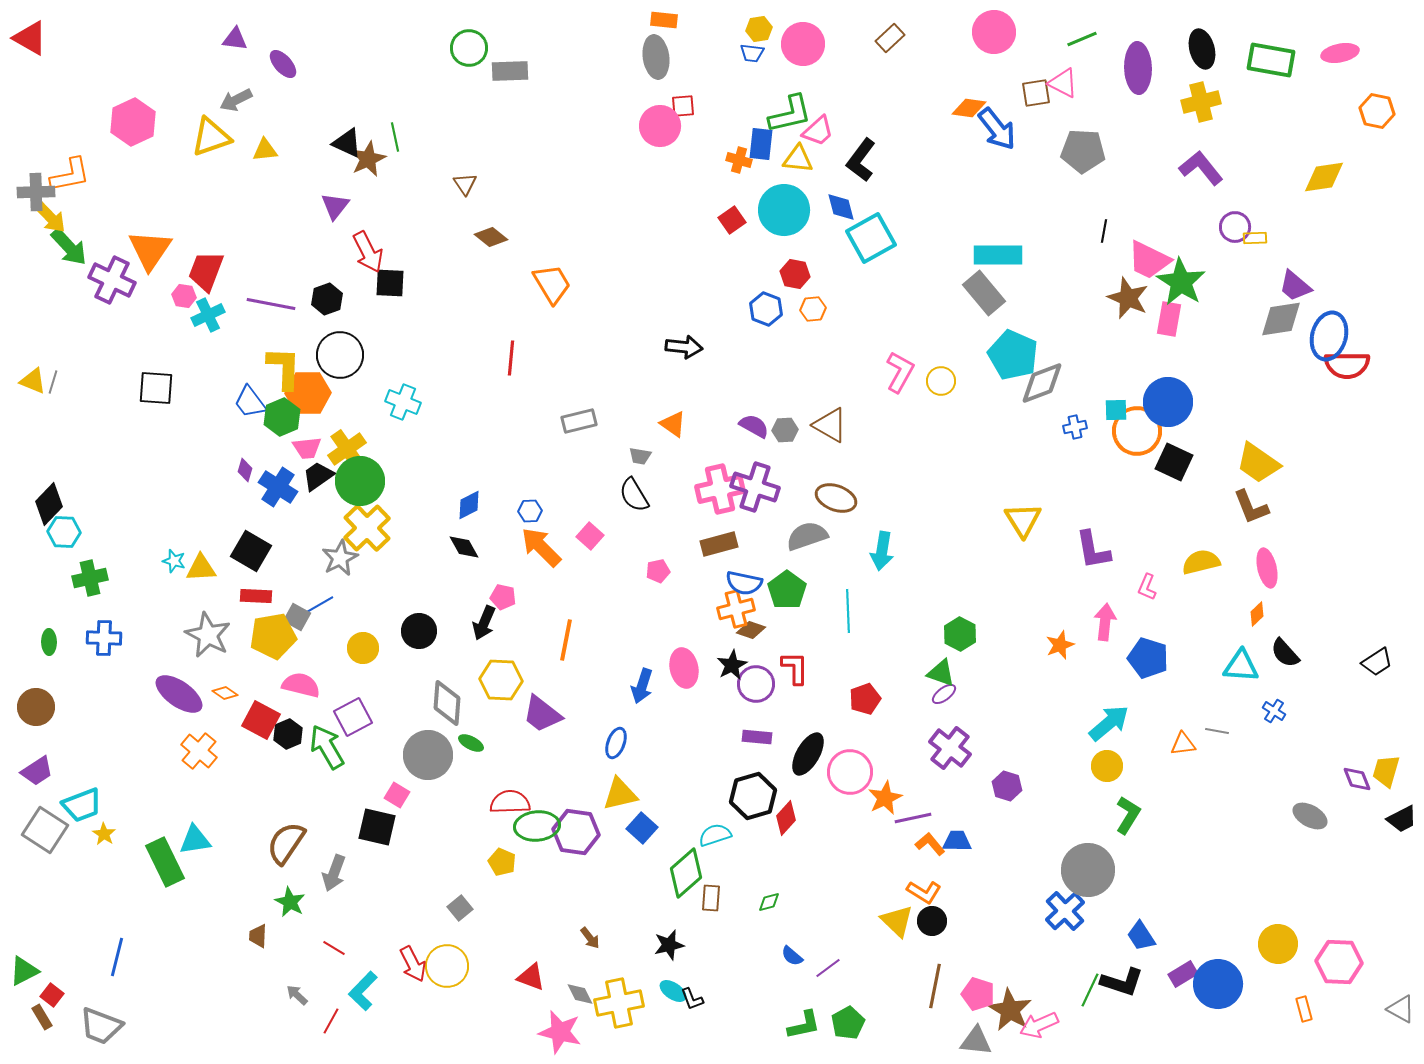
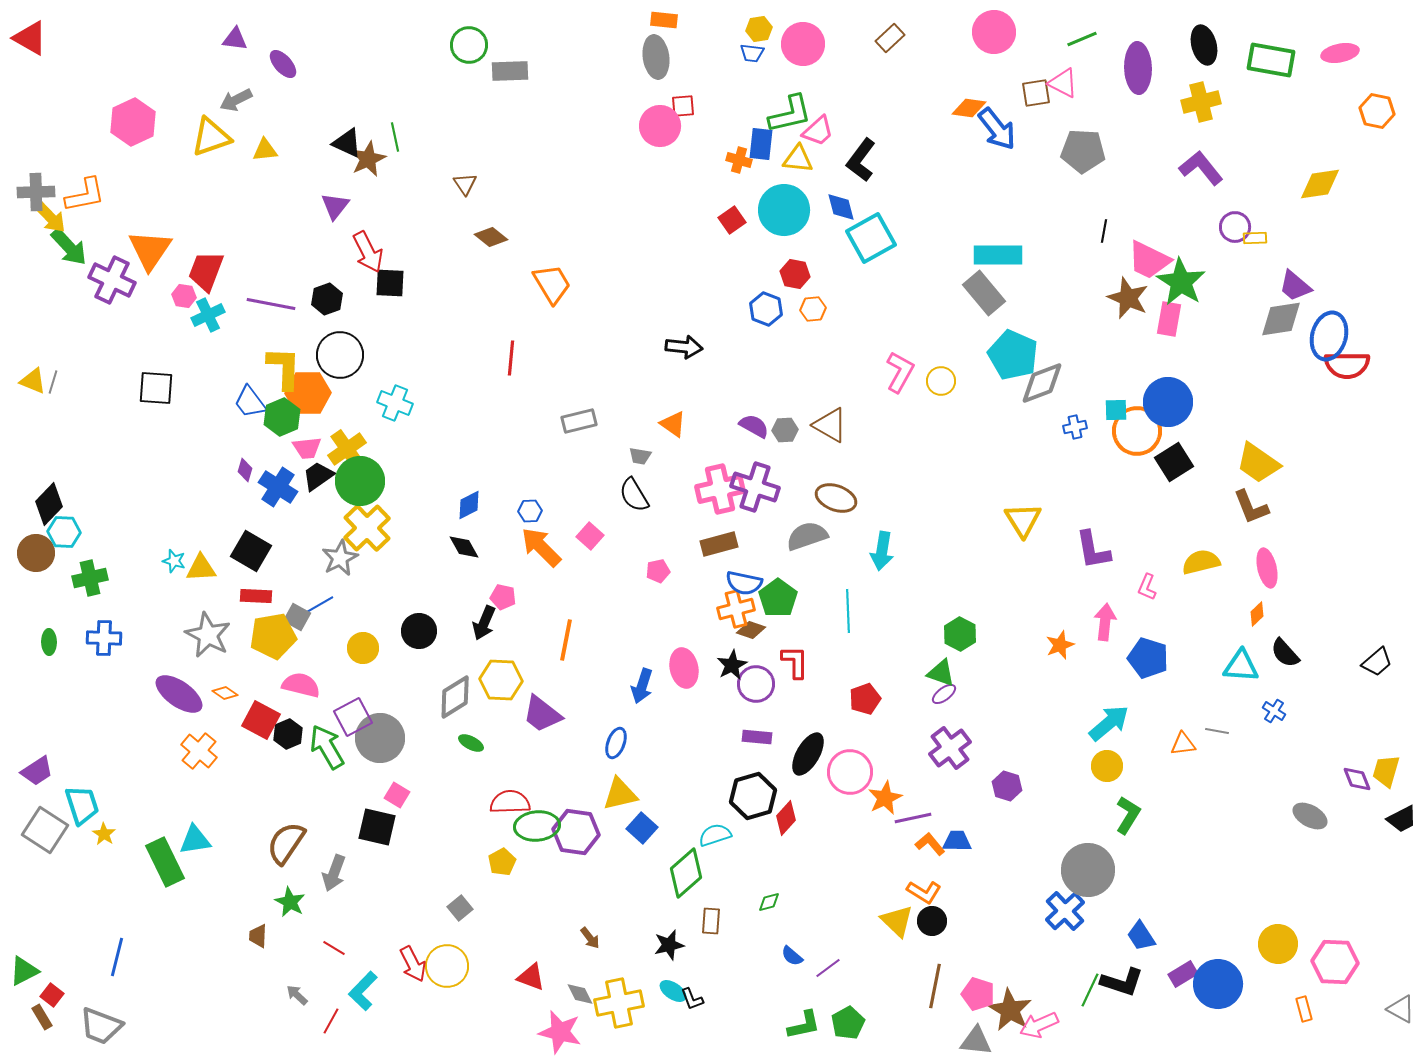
green circle at (469, 48): moved 3 px up
black ellipse at (1202, 49): moved 2 px right, 4 px up
orange L-shape at (70, 175): moved 15 px right, 20 px down
yellow diamond at (1324, 177): moved 4 px left, 7 px down
cyan cross at (403, 402): moved 8 px left, 1 px down
black square at (1174, 462): rotated 33 degrees clockwise
green pentagon at (787, 590): moved 9 px left, 8 px down
black trapezoid at (1377, 662): rotated 8 degrees counterclockwise
red L-shape at (795, 668): moved 6 px up
gray diamond at (447, 703): moved 8 px right, 6 px up; rotated 54 degrees clockwise
brown circle at (36, 707): moved 154 px up
purple cross at (950, 748): rotated 15 degrees clockwise
gray circle at (428, 755): moved 48 px left, 17 px up
cyan trapezoid at (82, 805): rotated 87 degrees counterclockwise
yellow pentagon at (502, 862): rotated 20 degrees clockwise
brown rectangle at (711, 898): moved 23 px down
pink hexagon at (1339, 962): moved 4 px left
